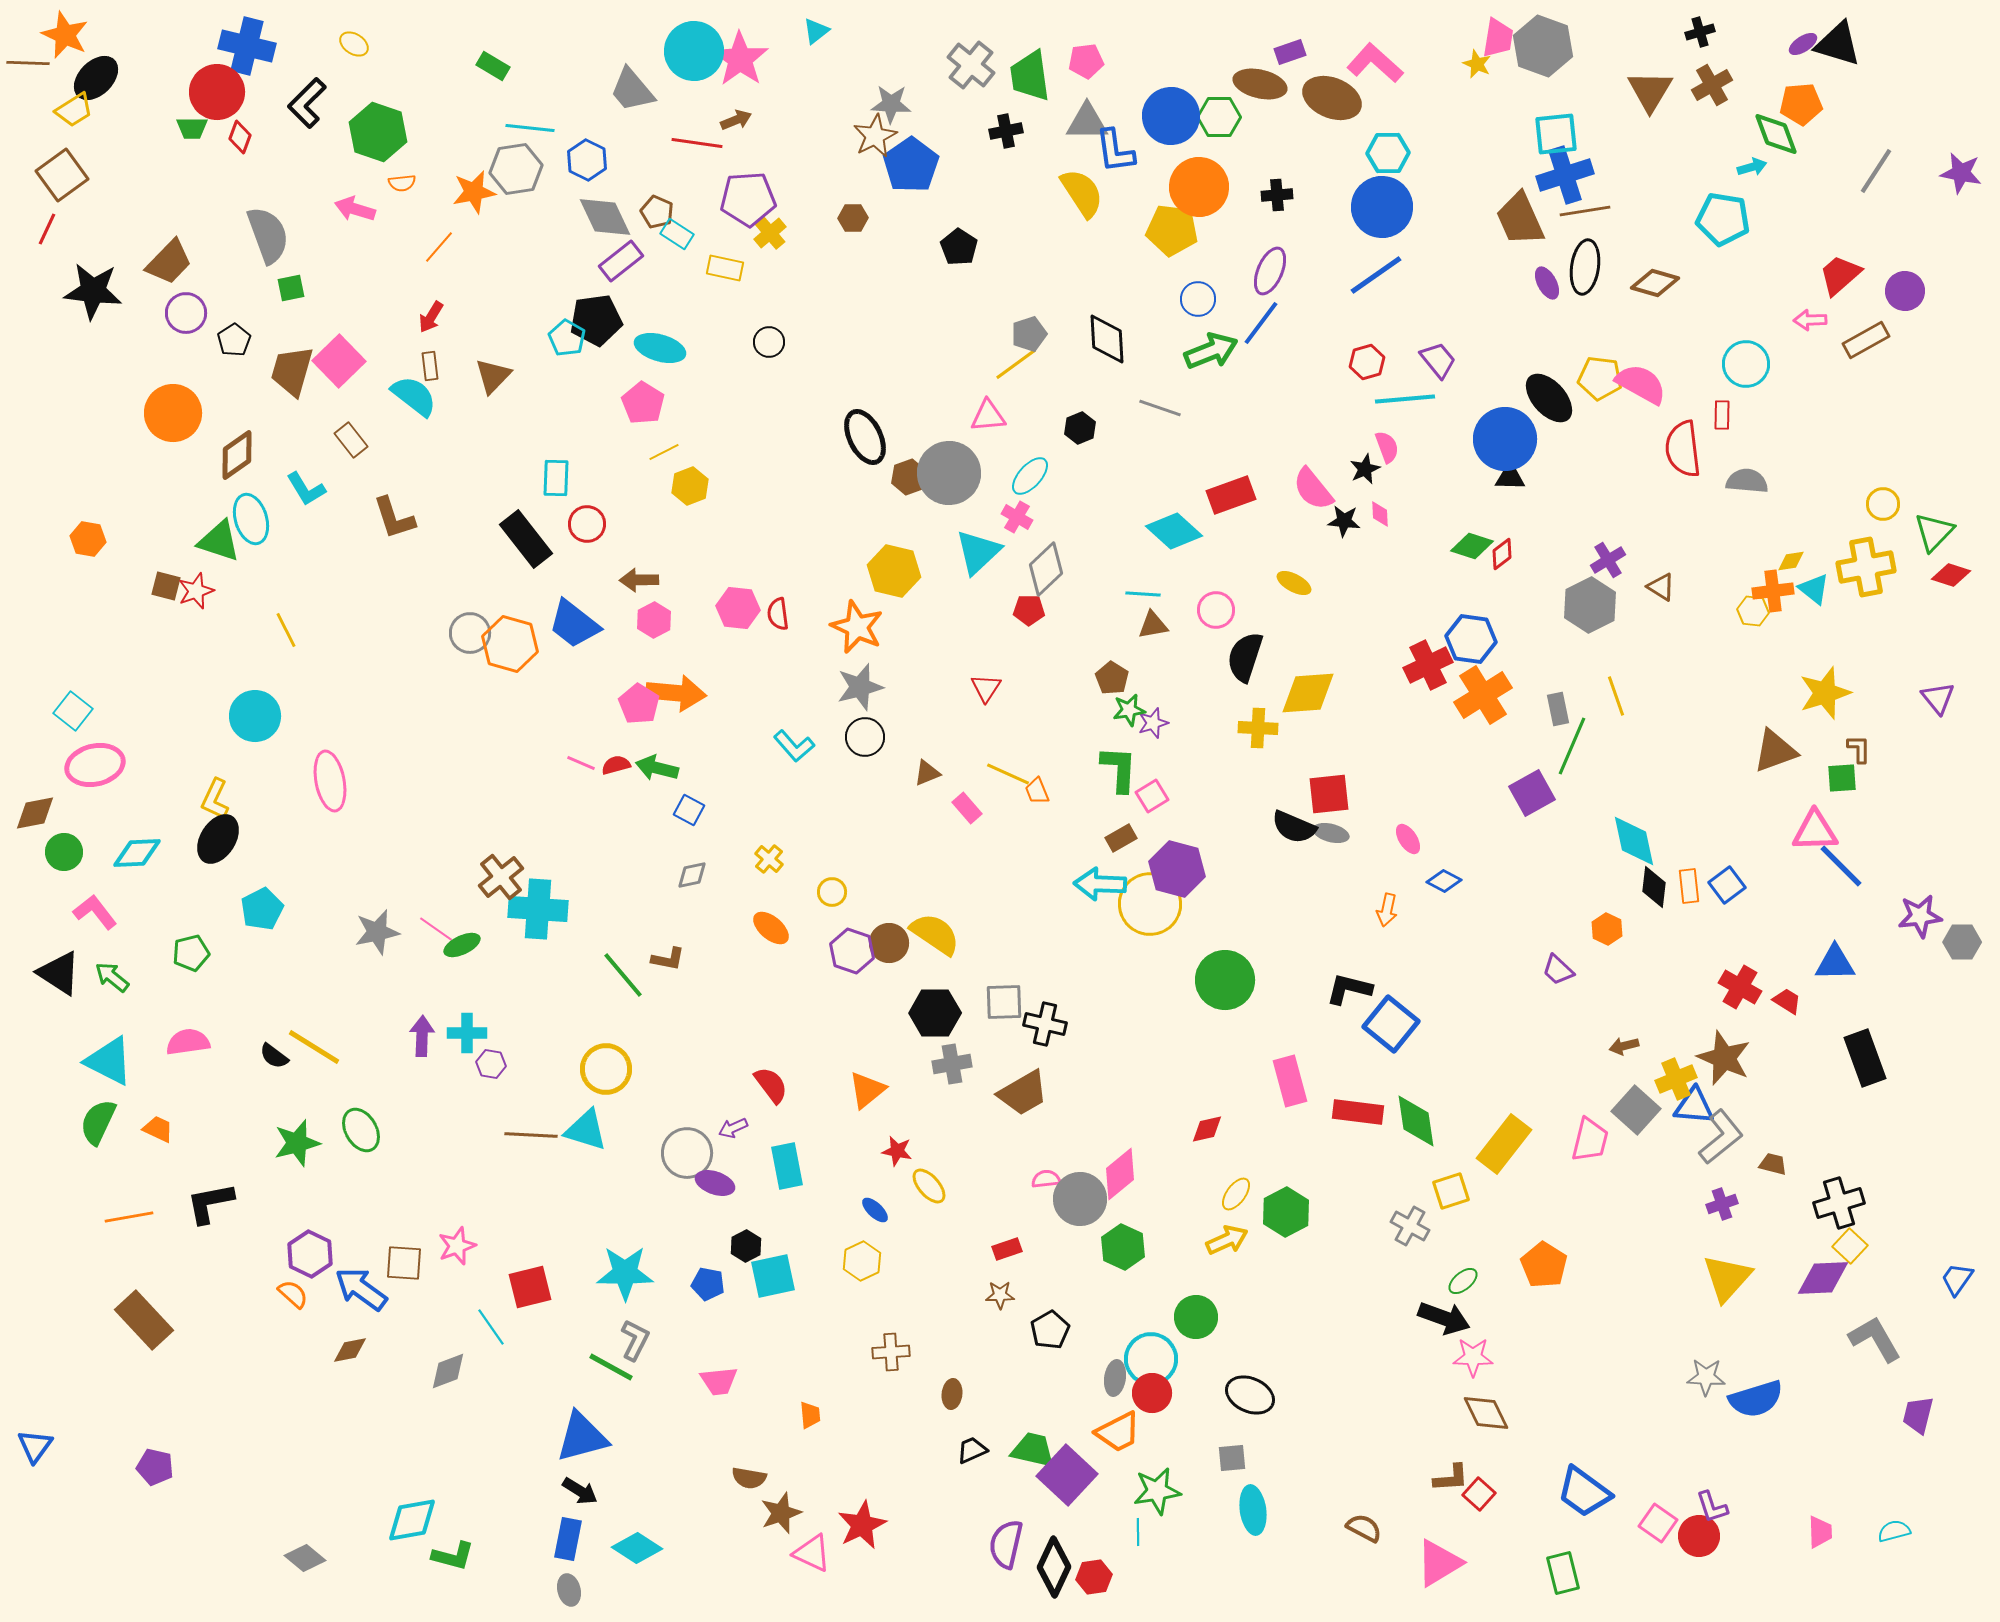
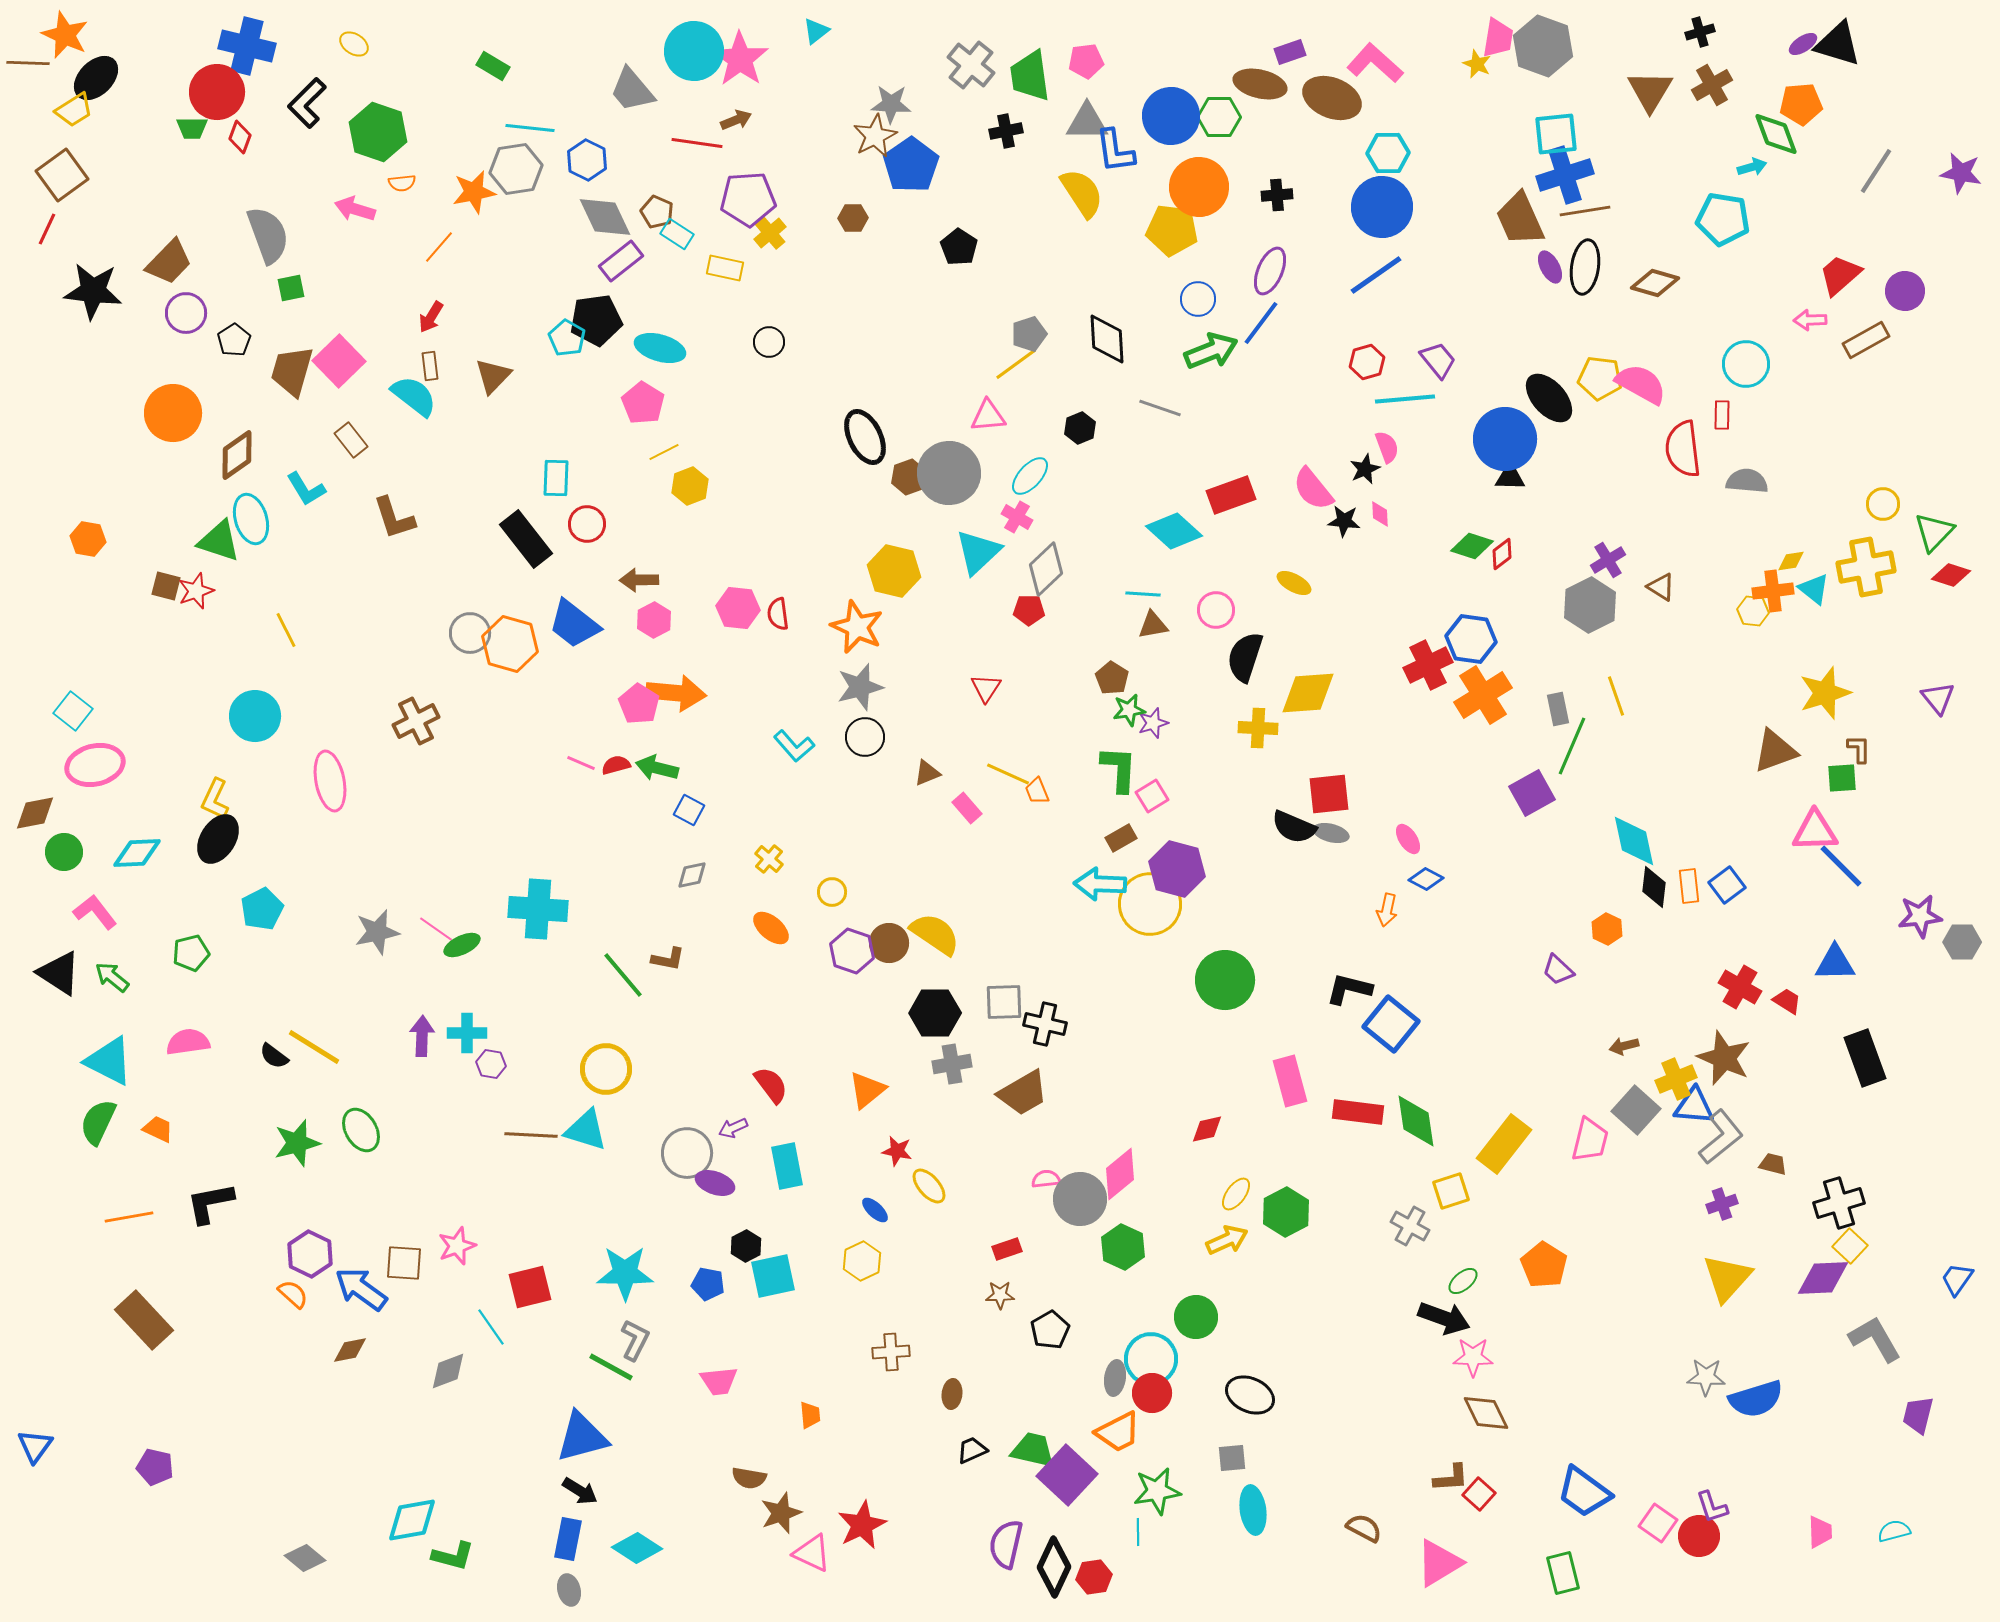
purple ellipse at (1547, 283): moved 3 px right, 16 px up
brown cross at (501, 877): moved 85 px left, 156 px up; rotated 12 degrees clockwise
blue diamond at (1444, 881): moved 18 px left, 2 px up
